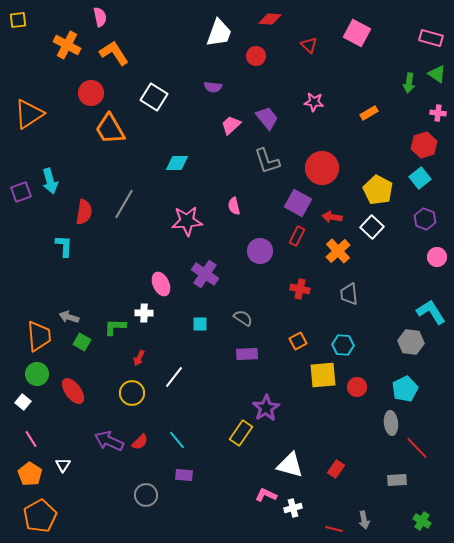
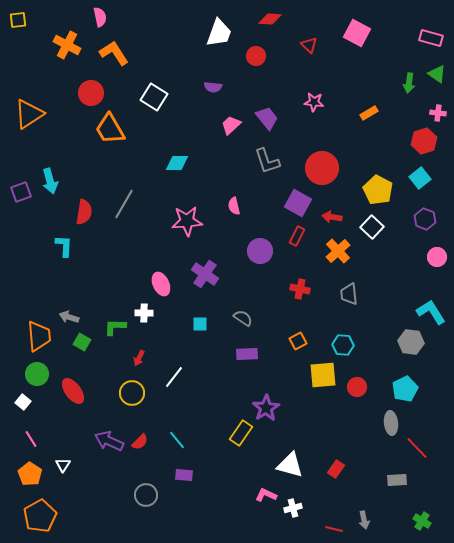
red hexagon at (424, 145): moved 4 px up
